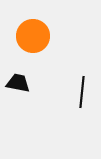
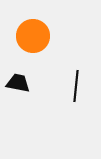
black line: moved 6 px left, 6 px up
